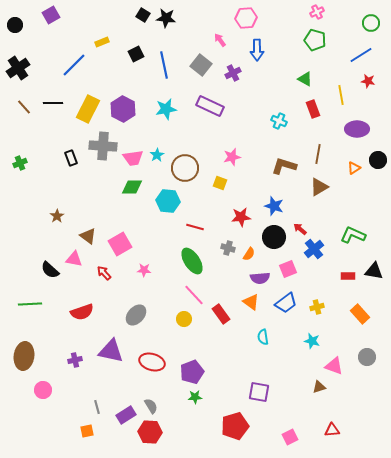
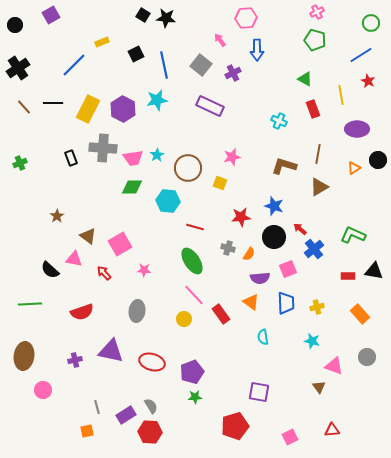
red star at (368, 81): rotated 16 degrees clockwise
cyan star at (166, 109): moved 9 px left, 9 px up
gray cross at (103, 146): moved 2 px down
brown circle at (185, 168): moved 3 px right
blue trapezoid at (286, 303): rotated 55 degrees counterclockwise
gray ellipse at (136, 315): moved 1 px right, 4 px up; rotated 35 degrees counterclockwise
brown triangle at (319, 387): rotated 48 degrees counterclockwise
